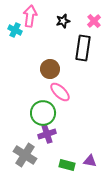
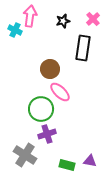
pink cross: moved 1 px left, 2 px up
green circle: moved 2 px left, 4 px up
